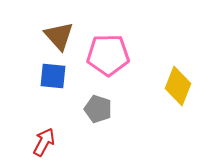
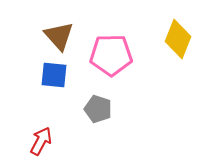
pink pentagon: moved 3 px right
blue square: moved 1 px right, 1 px up
yellow diamond: moved 47 px up
red arrow: moved 3 px left, 1 px up
